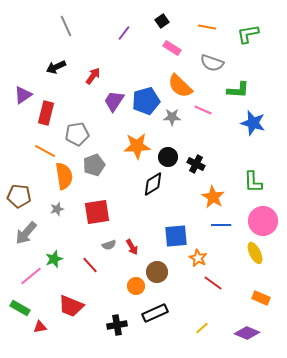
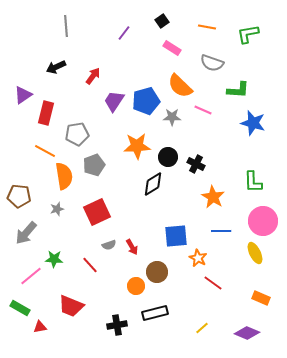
gray line at (66, 26): rotated 20 degrees clockwise
red square at (97, 212): rotated 16 degrees counterclockwise
blue line at (221, 225): moved 6 px down
green star at (54, 259): rotated 24 degrees clockwise
black rectangle at (155, 313): rotated 10 degrees clockwise
